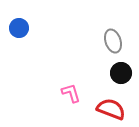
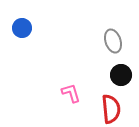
blue circle: moved 3 px right
black circle: moved 2 px down
red semicircle: rotated 64 degrees clockwise
